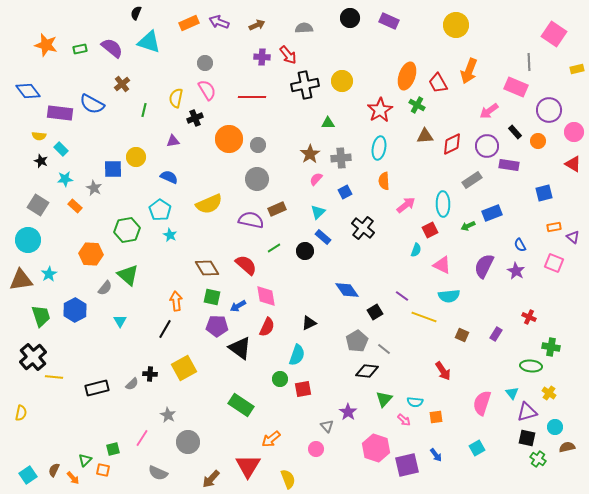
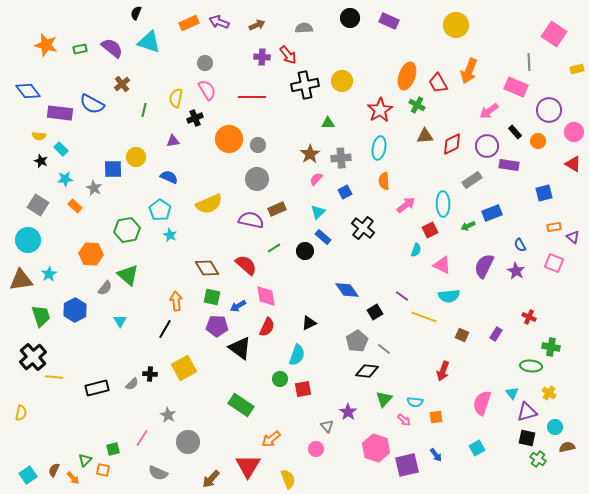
red arrow at (443, 371): rotated 54 degrees clockwise
